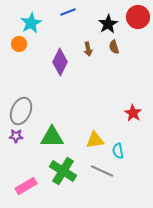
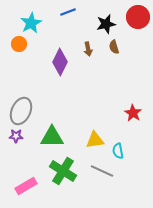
black star: moved 2 px left; rotated 18 degrees clockwise
